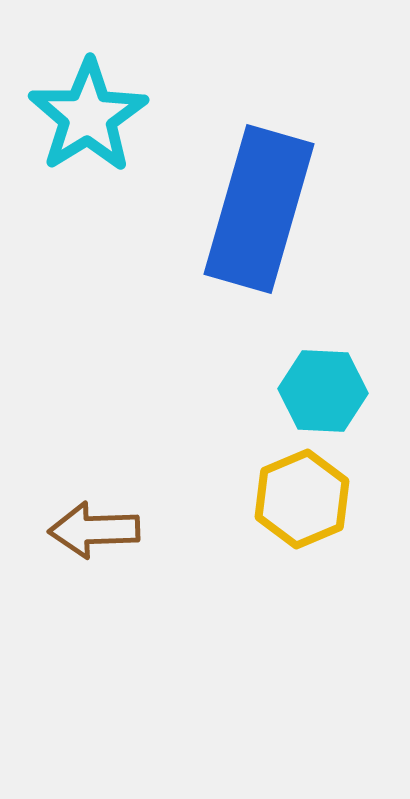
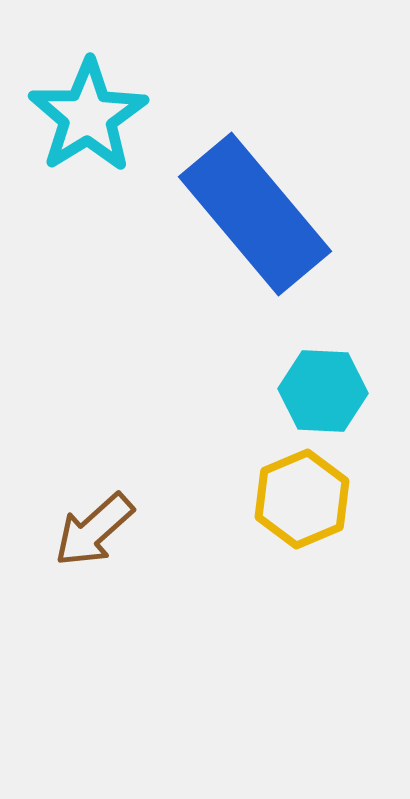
blue rectangle: moved 4 px left, 5 px down; rotated 56 degrees counterclockwise
brown arrow: rotated 40 degrees counterclockwise
